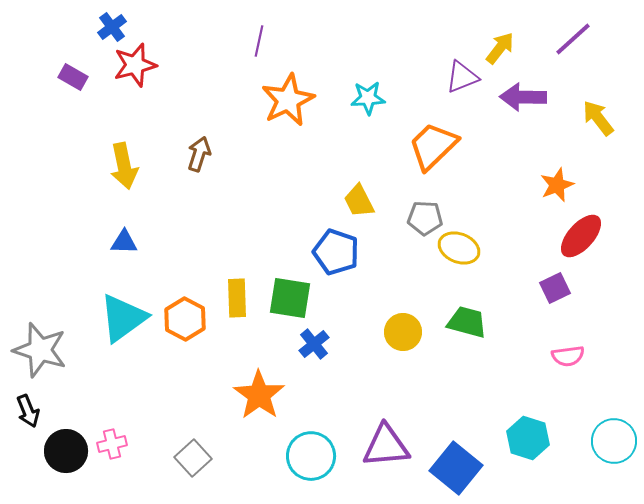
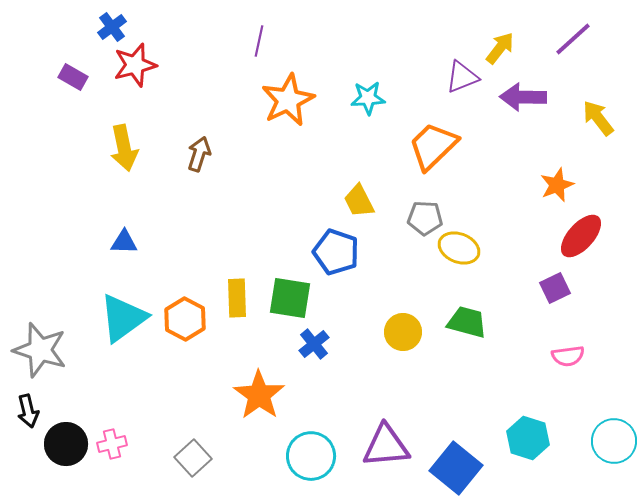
yellow arrow at (124, 166): moved 18 px up
black arrow at (28, 411): rotated 8 degrees clockwise
black circle at (66, 451): moved 7 px up
